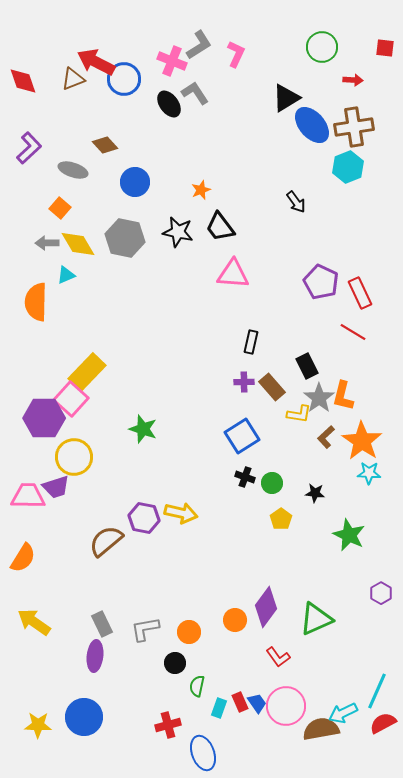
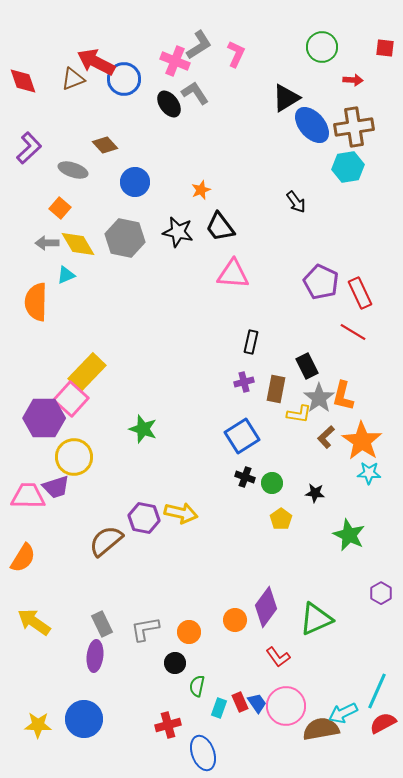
pink cross at (172, 61): moved 3 px right
cyan hexagon at (348, 167): rotated 12 degrees clockwise
purple cross at (244, 382): rotated 12 degrees counterclockwise
brown rectangle at (272, 387): moved 4 px right, 2 px down; rotated 52 degrees clockwise
blue circle at (84, 717): moved 2 px down
